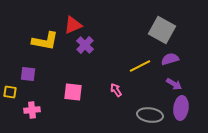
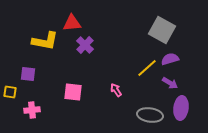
red triangle: moved 1 px left, 2 px up; rotated 18 degrees clockwise
yellow line: moved 7 px right, 2 px down; rotated 15 degrees counterclockwise
purple arrow: moved 4 px left, 1 px up
